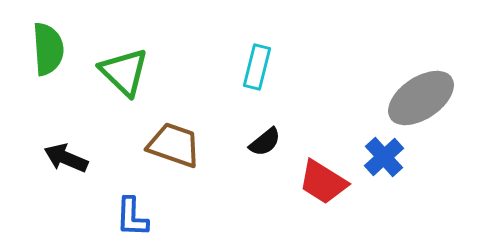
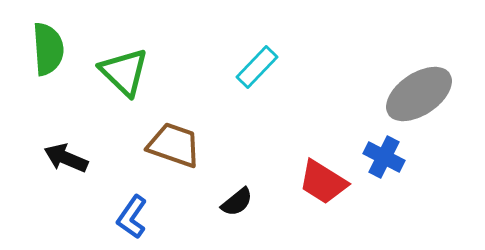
cyan rectangle: rotated 30 degrees clockwise
gray ellipse: moved 2 px left, 4 px up
black semicircle: moved 28 px left, 60 px down
blue cross: rotated 21 degrees counterclockwise
blue L-shape: rotated 33 degrees clockwise
